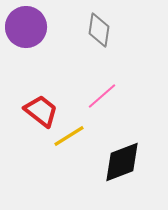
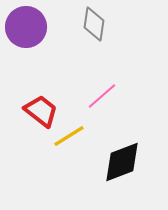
gray diamond: moved 5 px left, 6 px up
